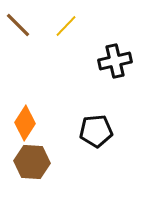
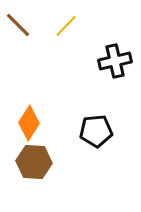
orange diamond: moved 4 px right
brown hexagon: moved 2 px right
